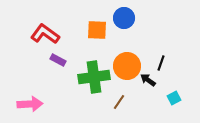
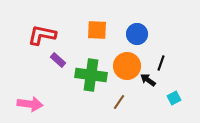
blue circle: moved 13 px right, 16 px down
red L-shape: moved 3 px left, 1 px down; rotated 24 degrees counterclockwise
purple rectangle: rotated 14 degrees clockwise
green cross: moved 3 px left, 2 px up; rotated 16 degrees clockwise
pink arrow: rotated 10 degrees clockwise
